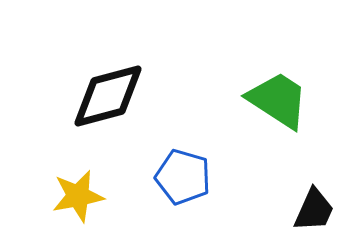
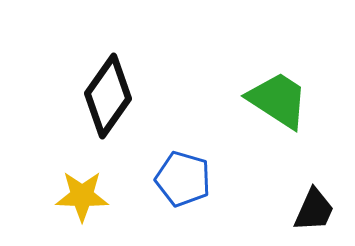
black diamond: rotated 40 degrees counterclockwise
blue pentagon: moved 2 px down
yellow star: moved 4 px right; rotated 12 degrees clockwise
